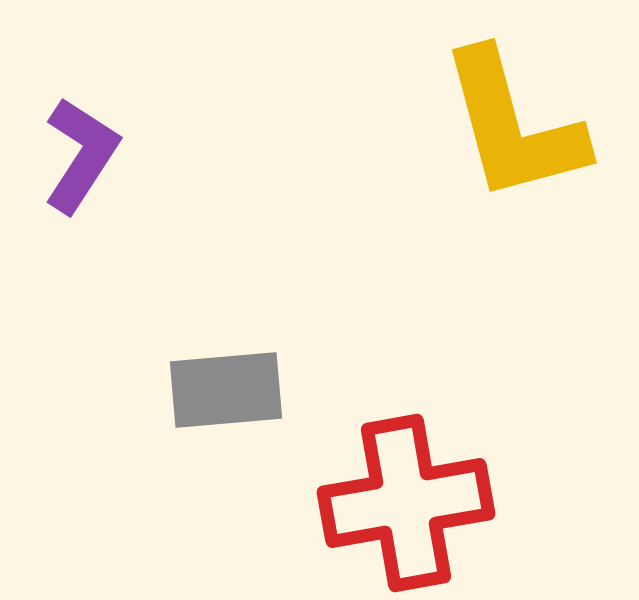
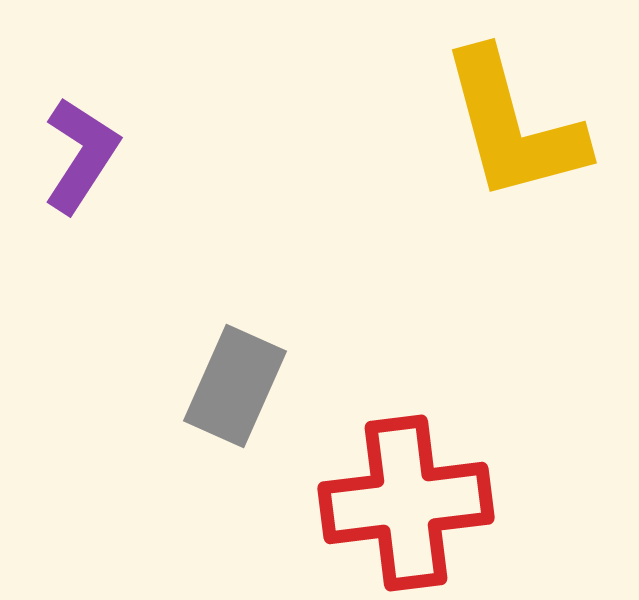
gray rectangle: moved 9 px right, 4 px up; rotated 61 degrees counterclockwise
red cross: rotated 3 degrees clockwise
